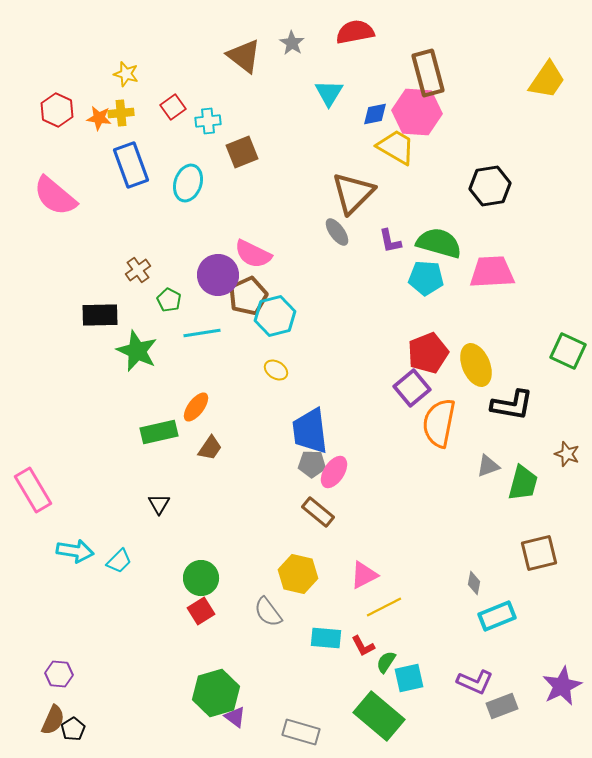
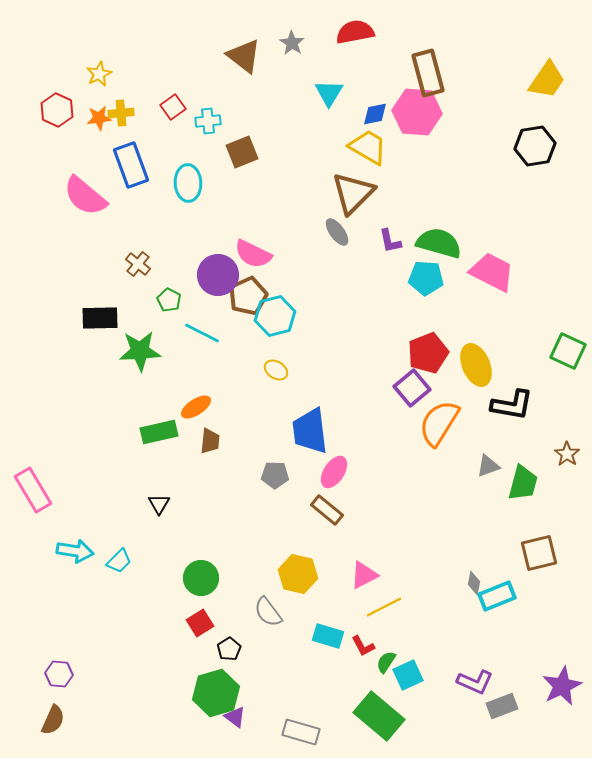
yellow star at (126, 74): moved 27 px left; rotated 30 degrees clockwise
orange star at (99, 118): rotated 15 degrees counterclockwise
yellow trapezoid at (396, 147): moved 28 px left
cyan ellipse at (188, 183): rotated 21 degrees counterclockwise
black hexagon at (490, 186): moved 45 px right, 40 px up
pink semicircle at (55, 196): moved 30 px right
brown cross at (138, 270): moved 6 px up; rotated 15 degrees counterclockwise
pink trapezoid at (492, 272): rotated 30 degrees clockwise
black rectangle at (100, 315): moved 3 px down
cyan line at (202, 333): rotated 36 degrees clockwise
green star at (137, 351): moved 3 px right; rotated 27 degrees counterclockwise
orange ellipse at (196, 407): rotated 20 degrees clockwise
orange semicircle at (439, 423): rotated 21 degrees clockwise
brown trapezoid at (210, 448): moved 7 px up; rotated 28 degrees counterclockwise
brown star at (567, 454): rotated 15 degrees clockwise
gray pentagon at (312, 464): moved 37 px left, 11 px down
brown rectangle at (318, 512): moved 9 px right, 2 px up
red square at (201, 611): moved 1 px left, 12 px down
cyan rectangle at (497, 616): moved 20 px up
cyan rectangle at (326, 638): moved 2 px right, 2 px up; rotated 12 degrees clockwise
cyan square at (409, 678): moved 1 px left, 3 px up; rotated 12 degrees counterclockwise
black pentagon at (73, 729): moved 156 px right, 80 px up
